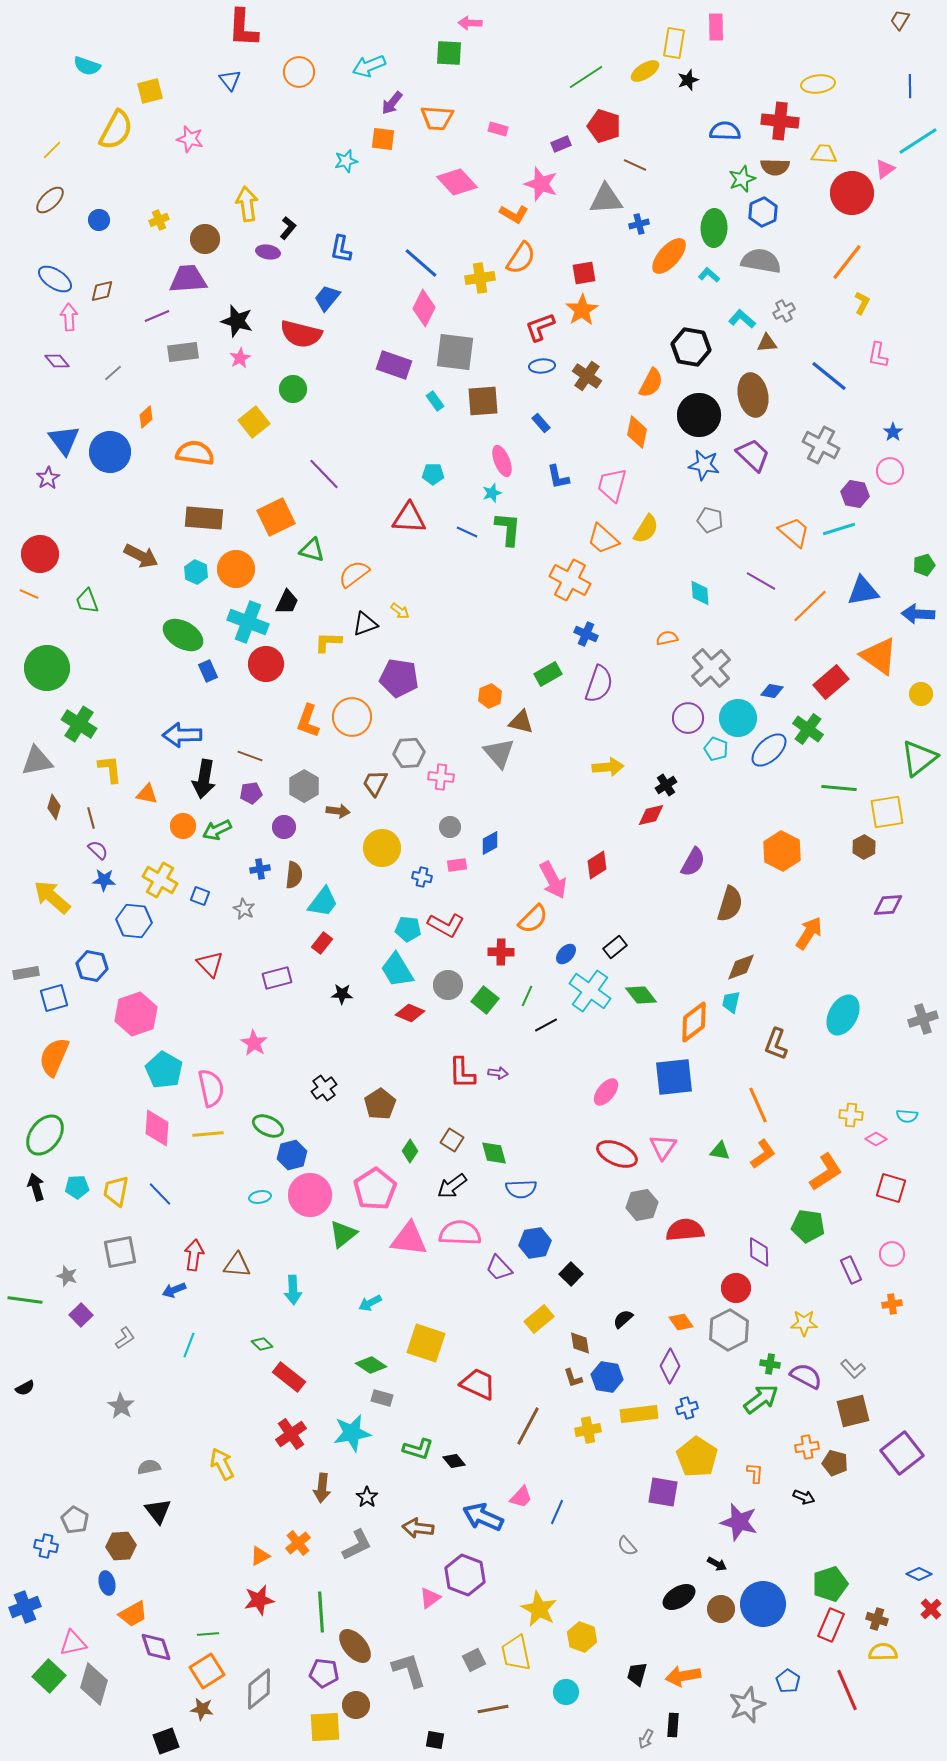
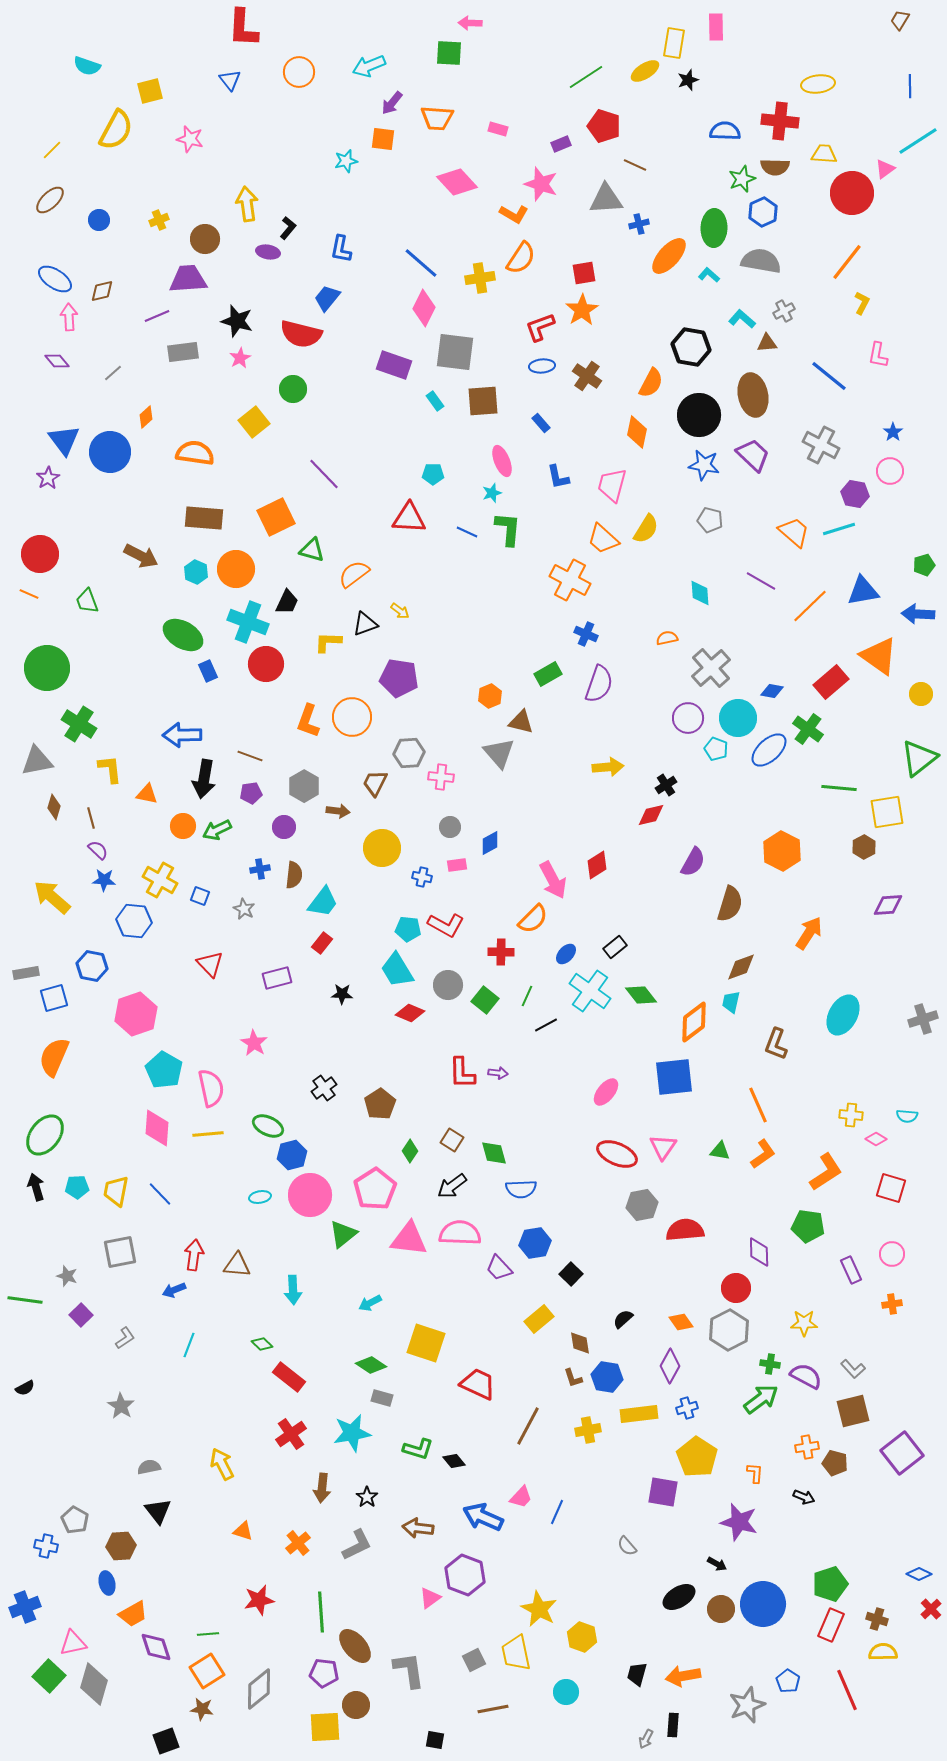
orange triangle at (260, 1556): moved 17 px left, 25 px up; rotated 45 degrees clockwise
gray L-shape at (409, 1670): rotated 9 degrees clockwise
